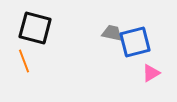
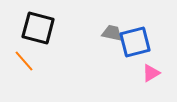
black square: moved 3 px right
orange line: rotated 20 degrees counterclockwise
